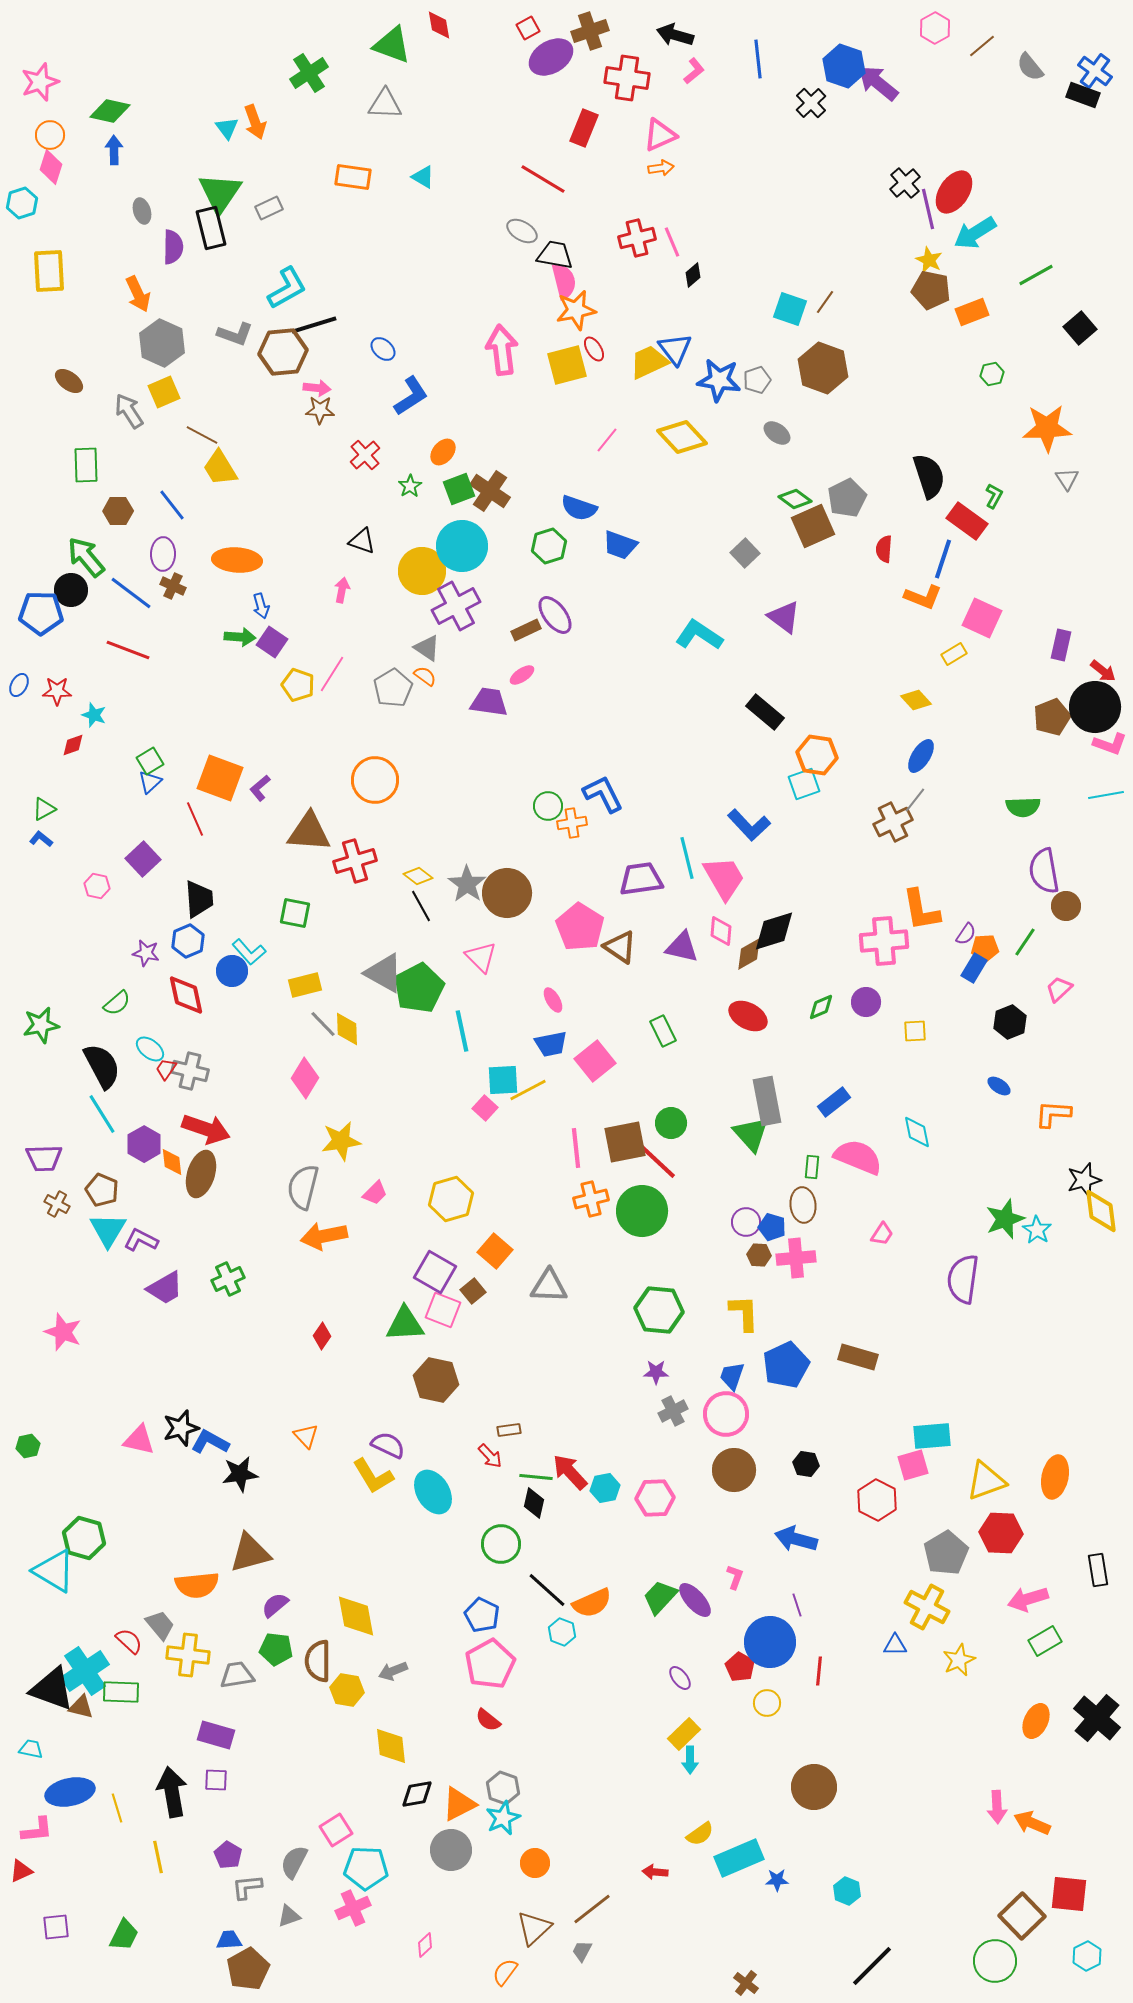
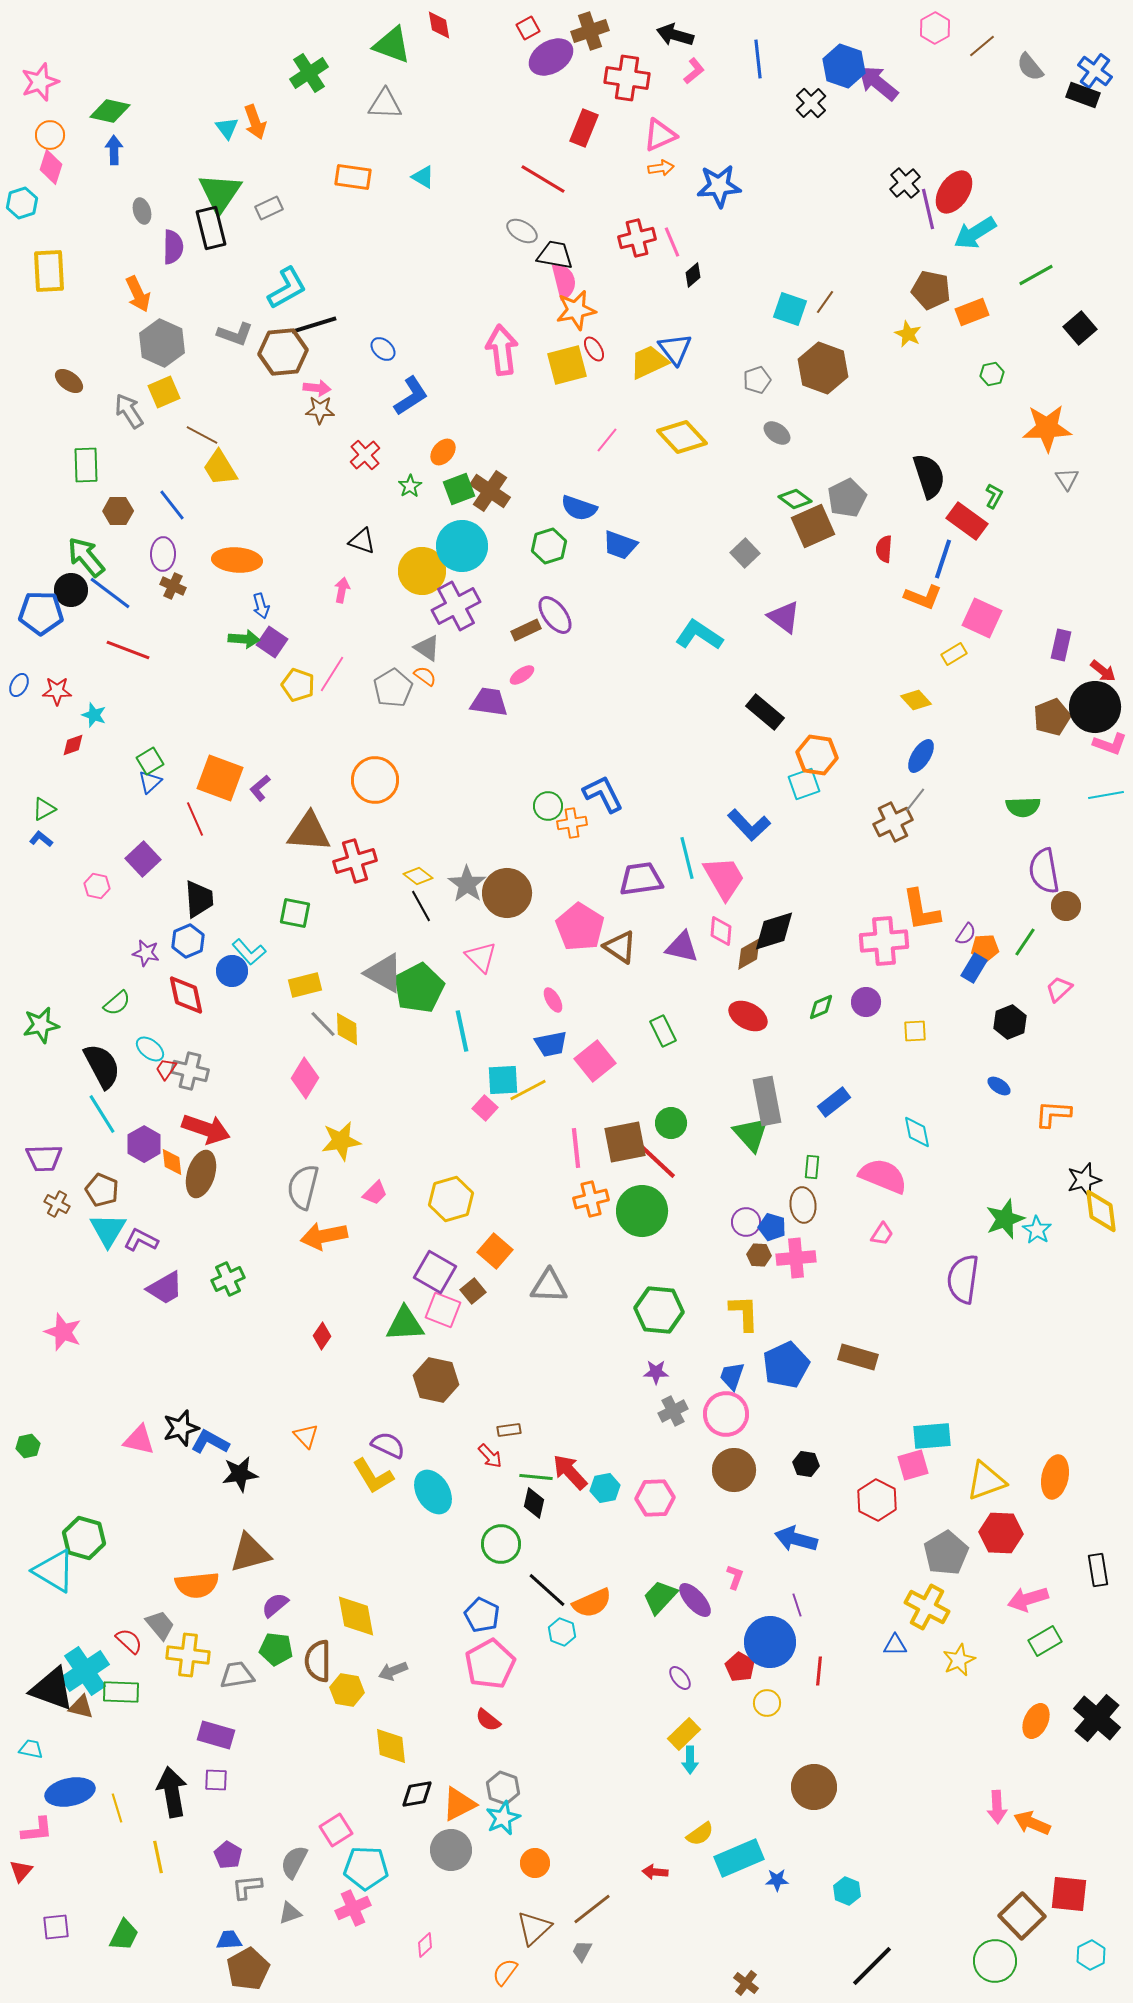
yellow star at (929, 260): moved 21 px left, 74 px down
blue star at (719, 380): moved 194 px up; rotated 12 degrees counterclockwise
blue line at (131, 593): moved 21 px left
green arrow at (240, 637): moved 4 px right, 2 px down
pink semicircle at (858, 1157): moved 25 px right, 19 px down
red triangle at (21, 1871): rotated 25 degrees counterclockwise
gray triangle at (289, 1916): moved 1 px right, 3 px up
cyan hexagon at (1087, 1956): moved 4 px right, 1 px up
